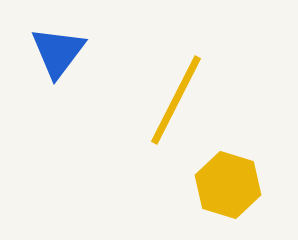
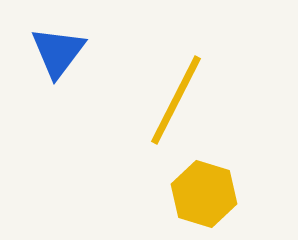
yellow hexagon: moved 24 px left, 9 px down
